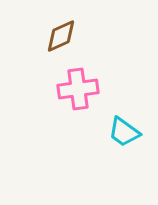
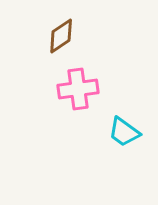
brown diamond: rotated 9 degrees counterclockwise
